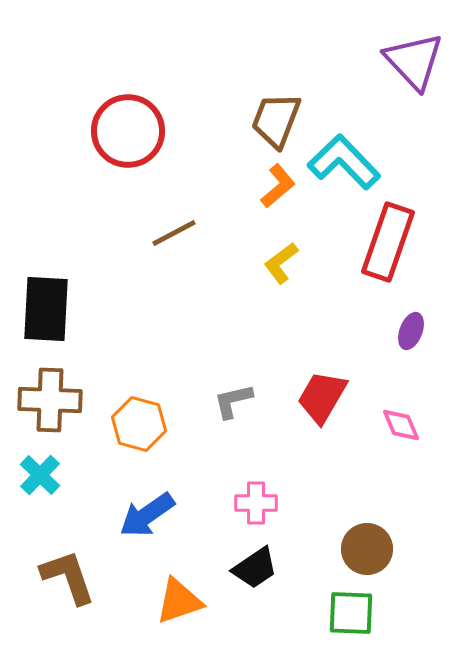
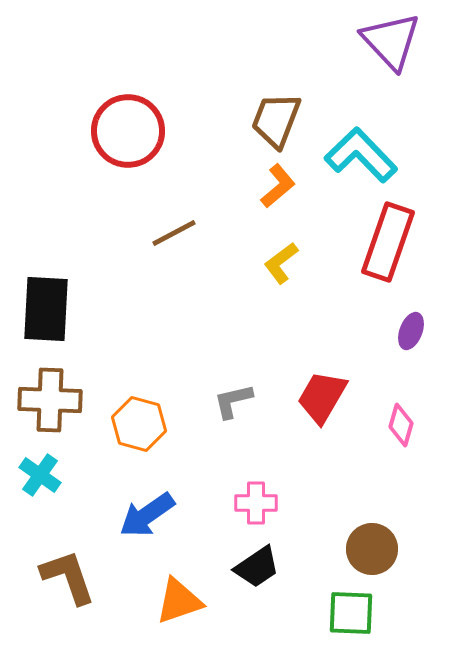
purple triangle: moved 23 px left, 20 px up
cyan L-shape: moved 17 px right, 7 px up
pink diamond: rotated 39 degrees clockwise
cyan cross: rotated 9 degrees counterclockwise
brown circle: moved 5 px right
black trapezoid: moved 2 px right, 1 px up
